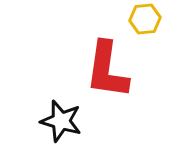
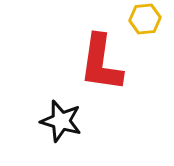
red L-shape: moved 6 px left, 7 px up
